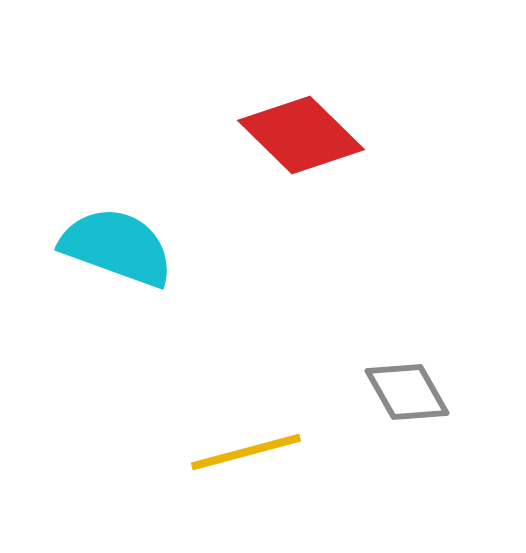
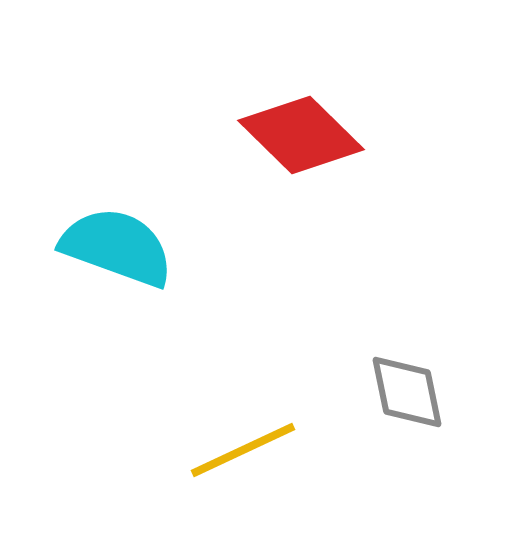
gray diamond: rotated 18 degrees clockwise
yellow line: moved 3 px left, 2 px up; rotated 10 degrees counterclockwise
